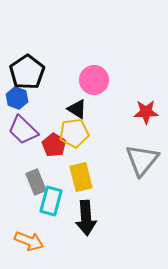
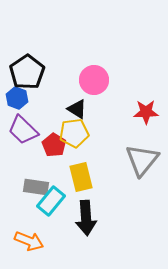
gray rectangle: moved 5 px down; rotated 60 degrees counterclockwise
cyan rectangle: rotated 24 degrees clockwise
